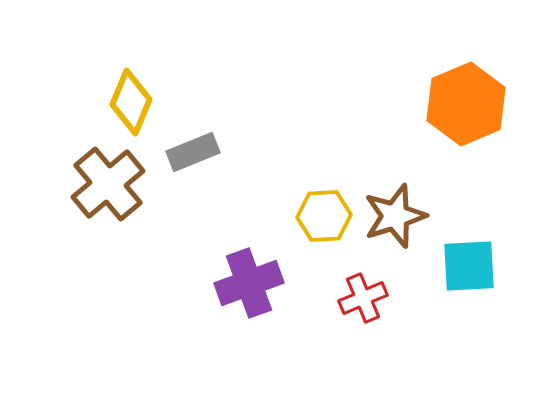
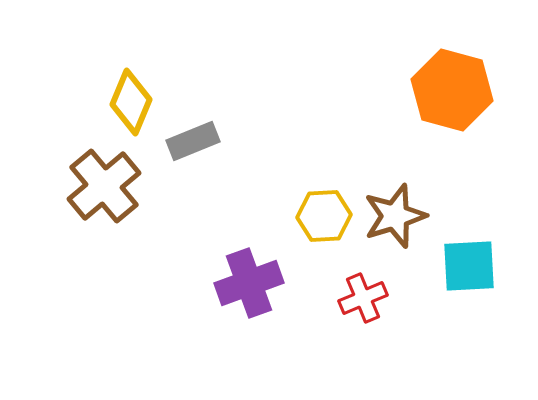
orange hexagon: moved 14 px left, 14 px up; rotated 22 degrees counterclockwise
gray rectangle: moved 11 px up
brown cross: moved 4 px left, 2 px down
